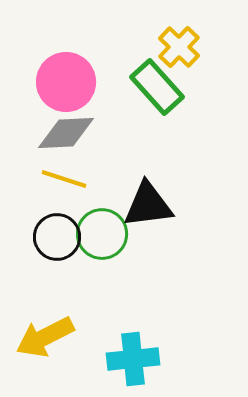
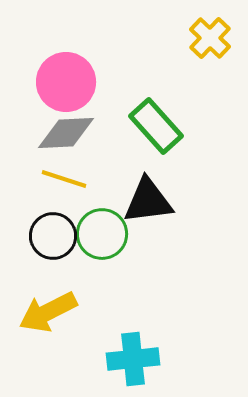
yellow cross: moved 31 px right, 9 px up
green rectangle: moved 1 px left, 39 px down
black triangle: moved 4 px up
black circle: moved 4 px left, 1 px up
yellow arrow: moved 3 px right, 25 px up
